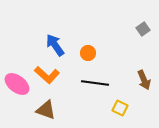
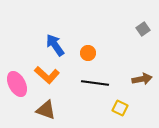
brown arrow: moved 2 px left, 1 px up; rotated 78 degrees counterclockwise
pink ellipse: rotated 25 degrees clockwise
